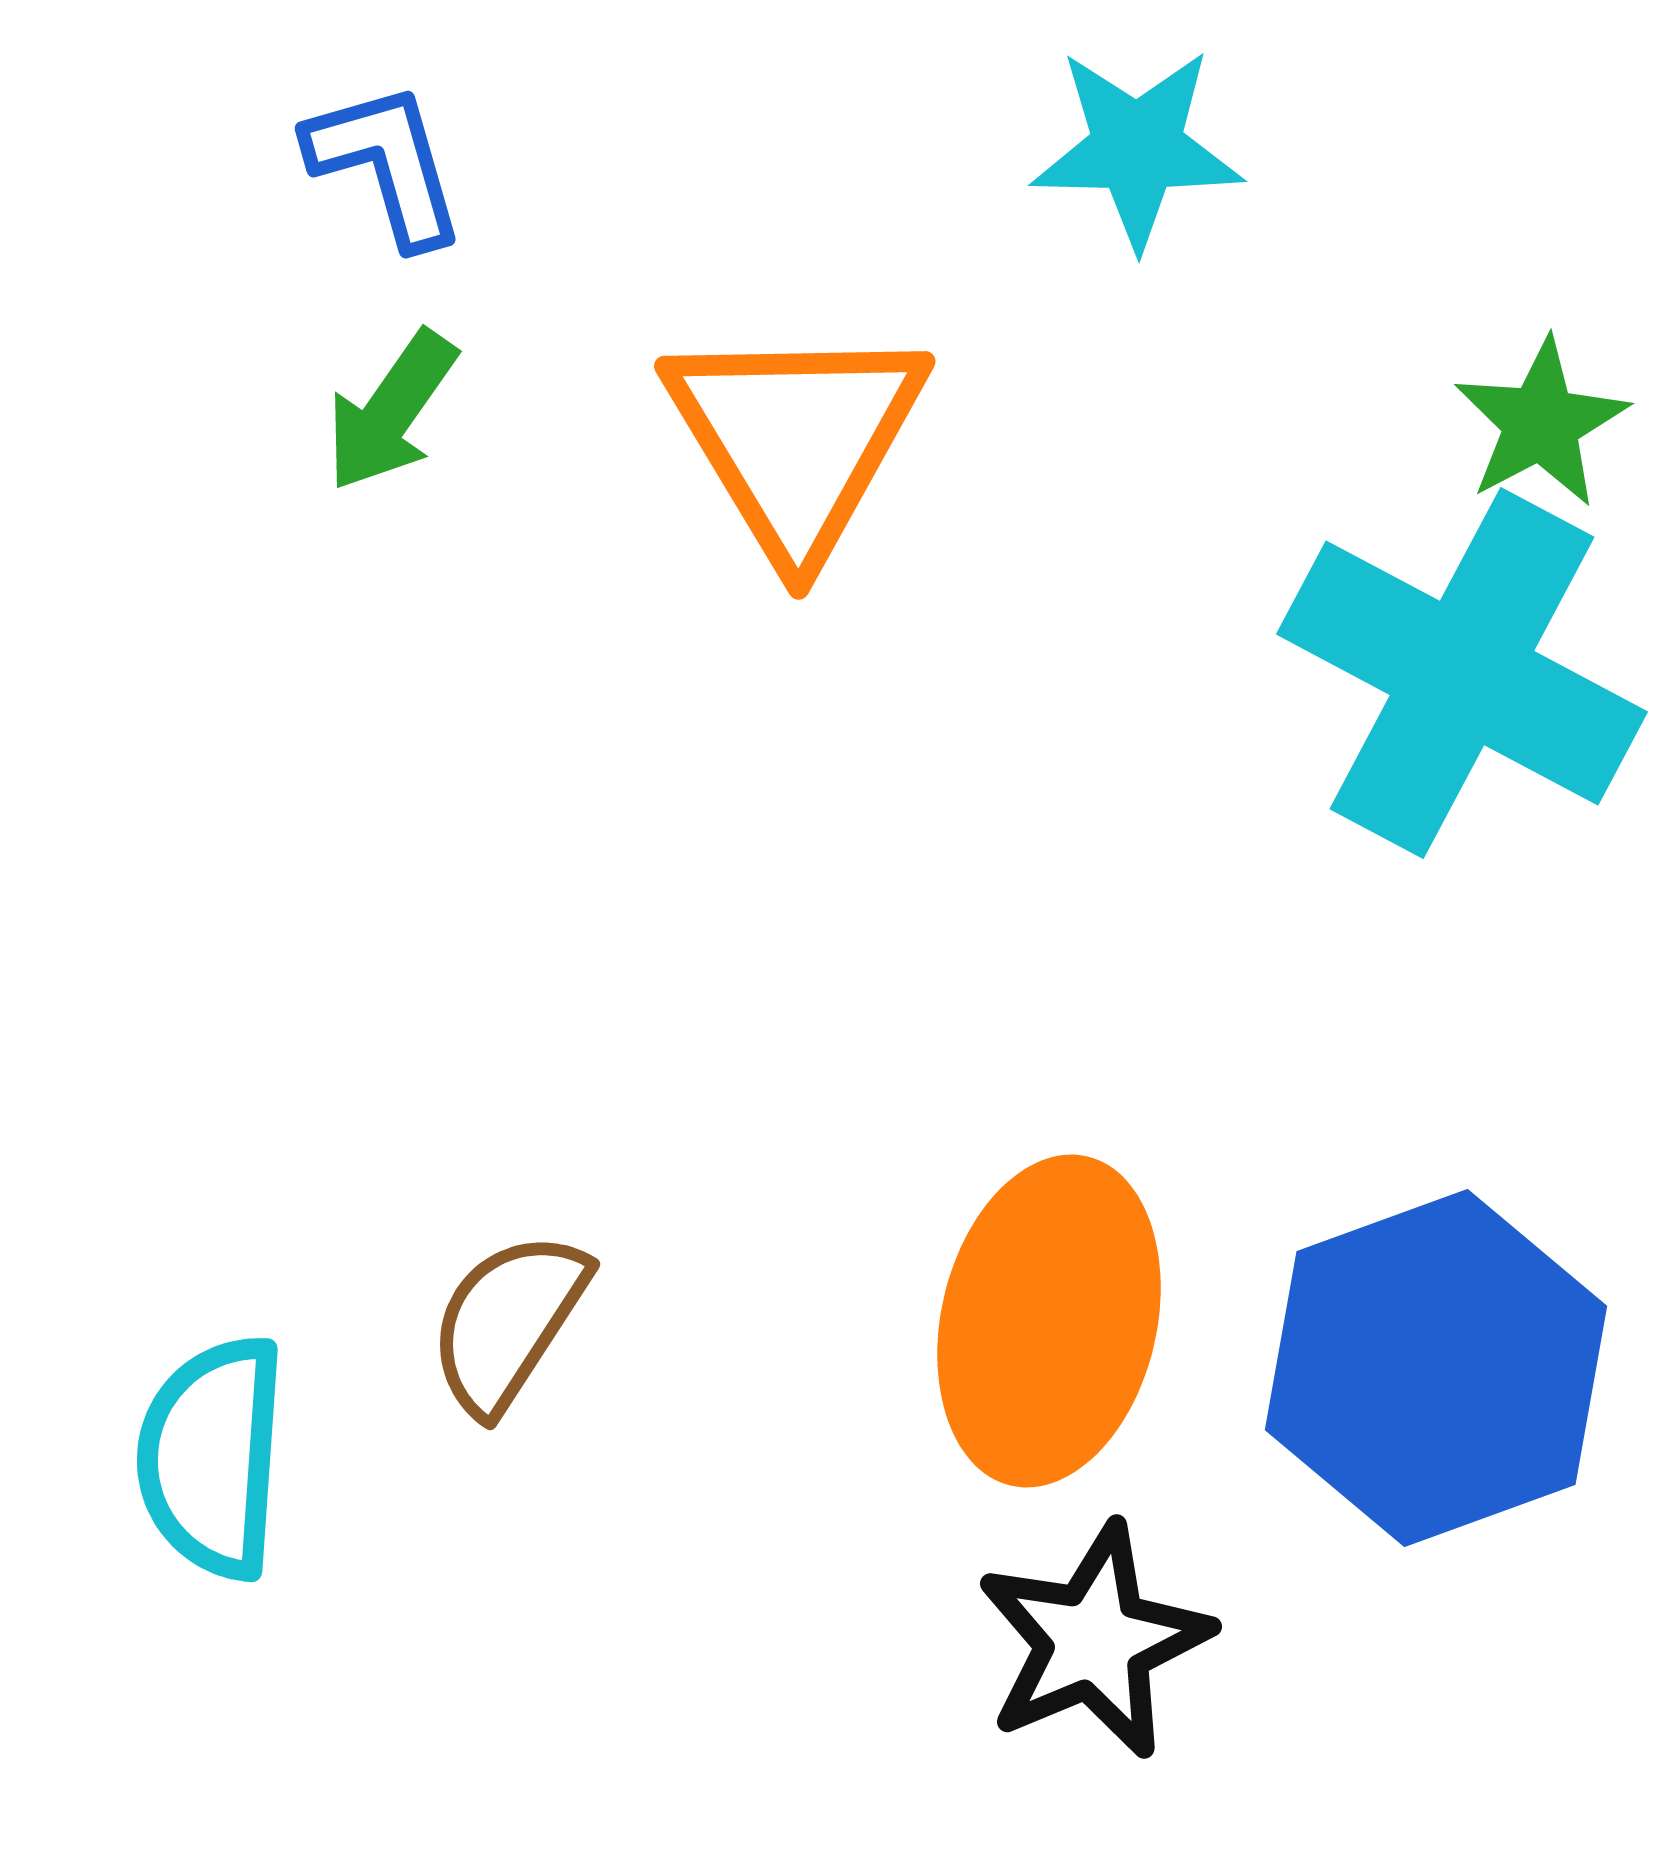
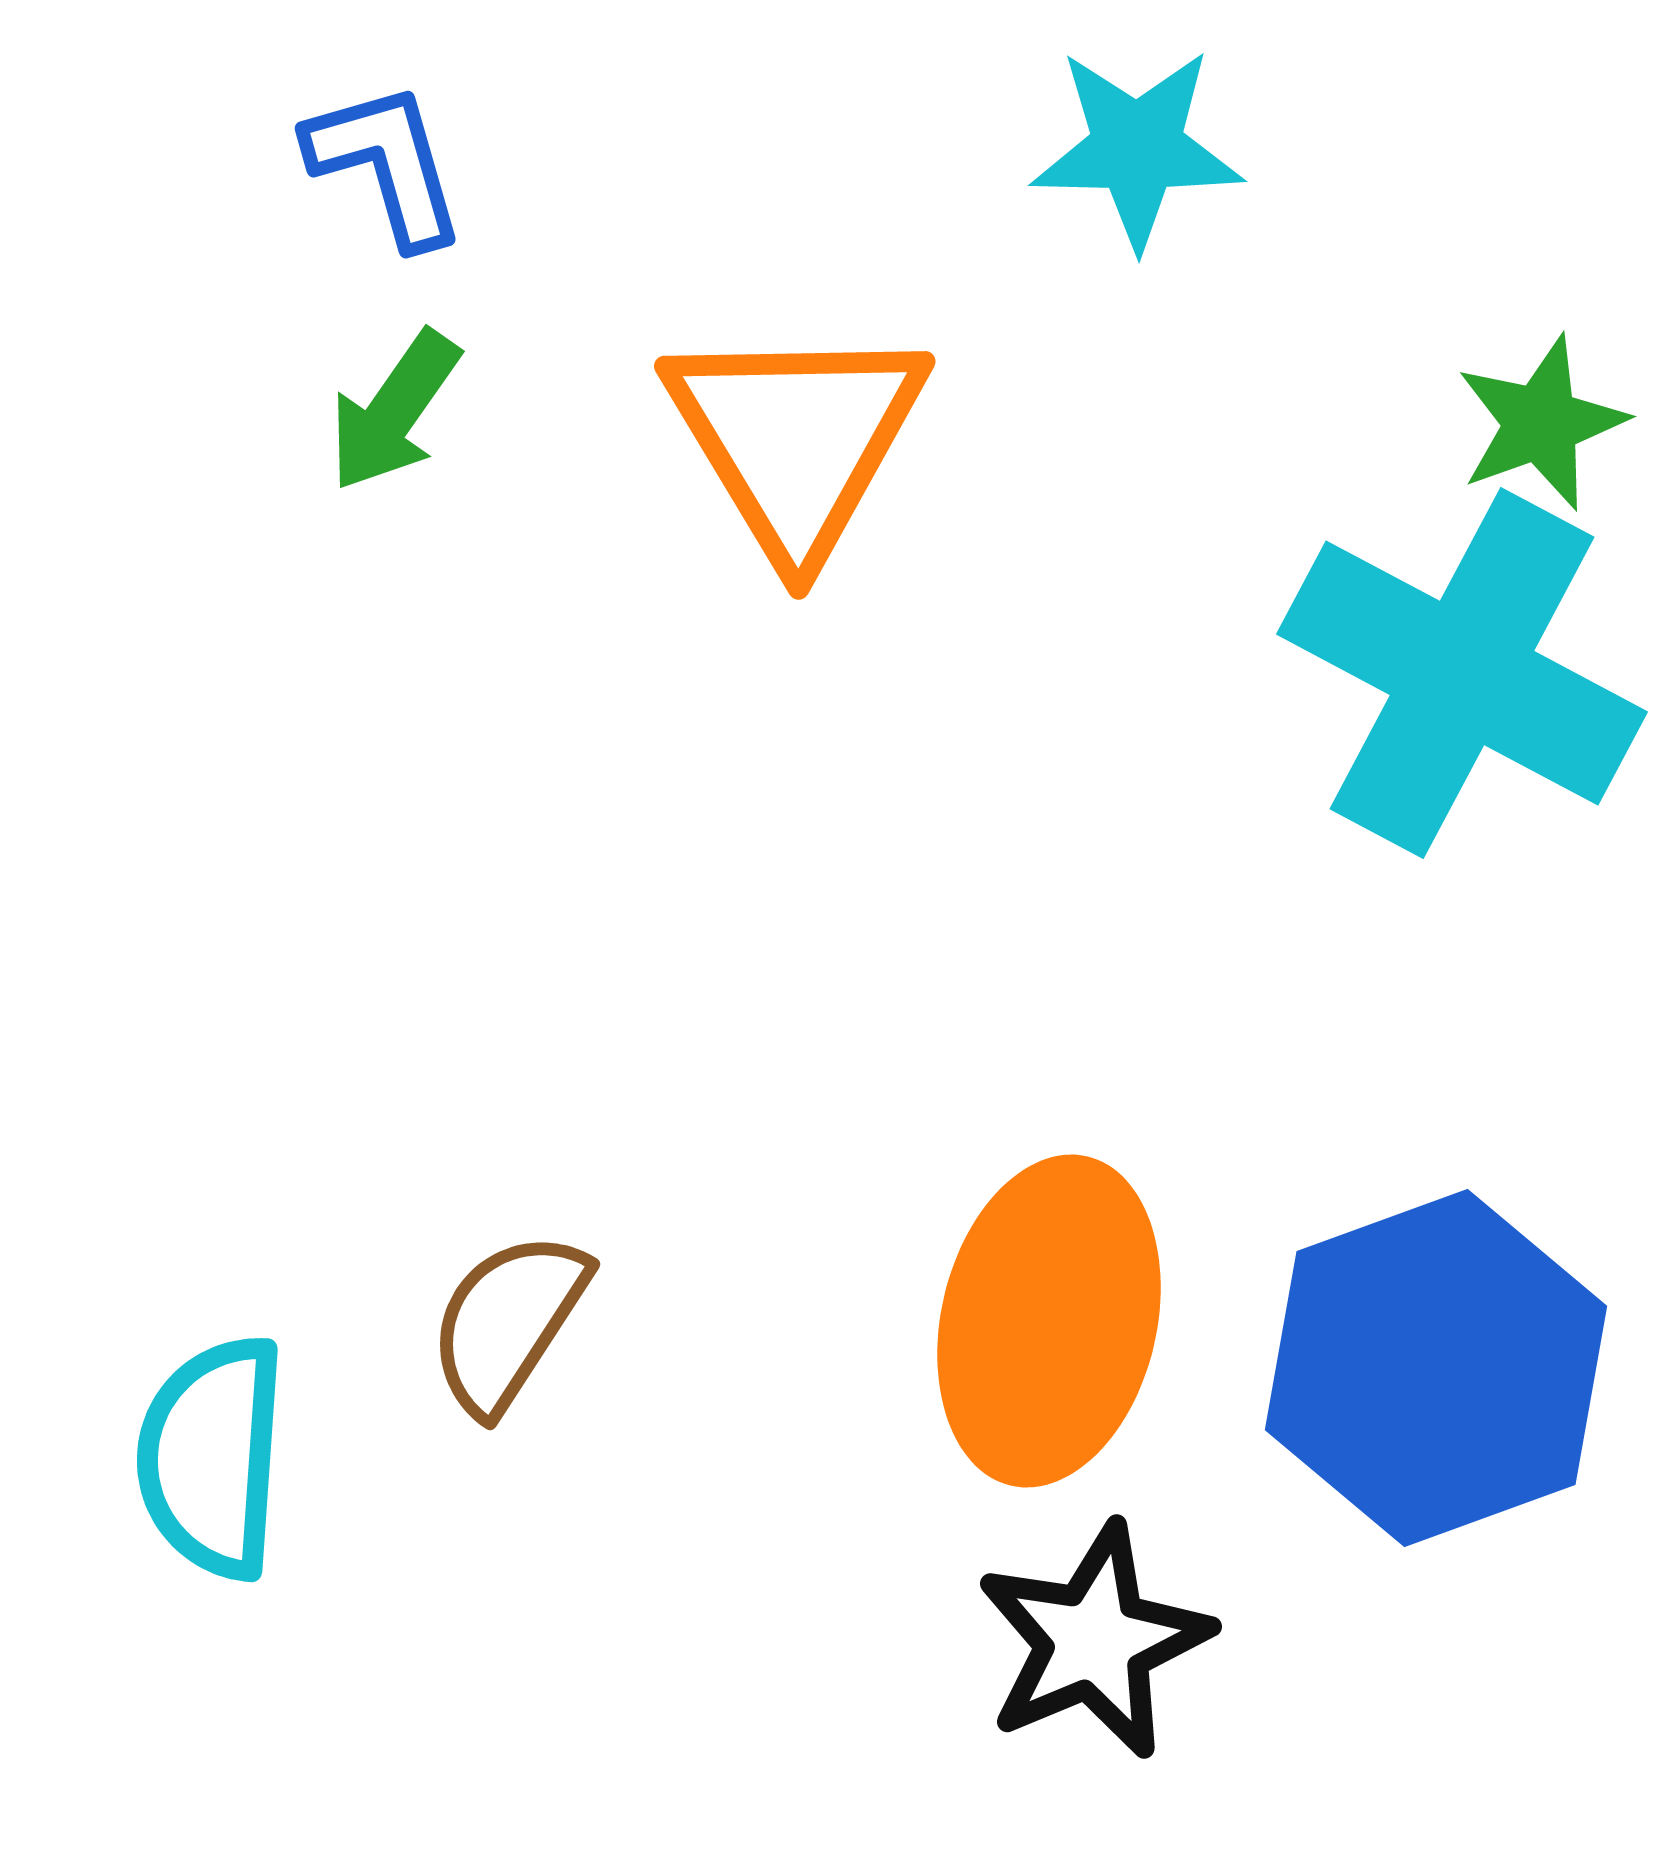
green arrow: moved 3 px right
green star: rotated 8 degrees clockwise
